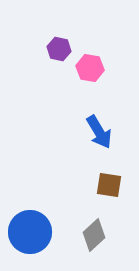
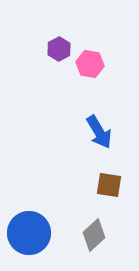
purple hexagon: rotated 20 degrees clockwise
pink hexagon: moved 4 px up
blue circle: moved 1 px left, 1 px down
